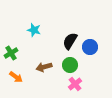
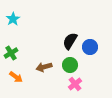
cyan star: moved 21 px left, 11 px up; rotated 24 degrees clockwise
